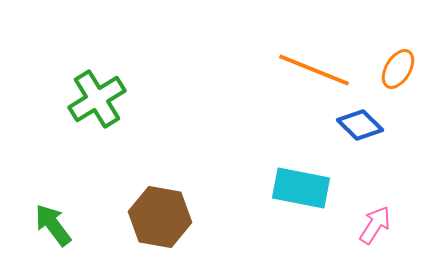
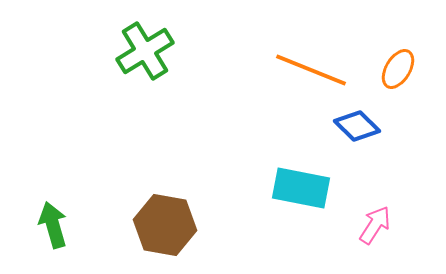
orange line: moved 3 px left
green cross: moved 48 px right, 48 px up
blue diamond: moved 3 px left, 1 px down
brown hexagon: moved 5 px right, 8 px down
green arrow: rotated 21 degrees clockwise
